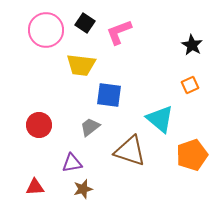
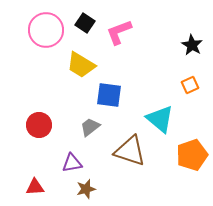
yellow trapezoid: rotated 24 degrees clockwise
brown star: moved 3 px right
